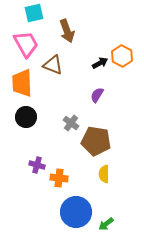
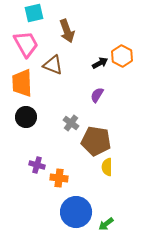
yellow semicircle: moved 3 px right, 7 px up
